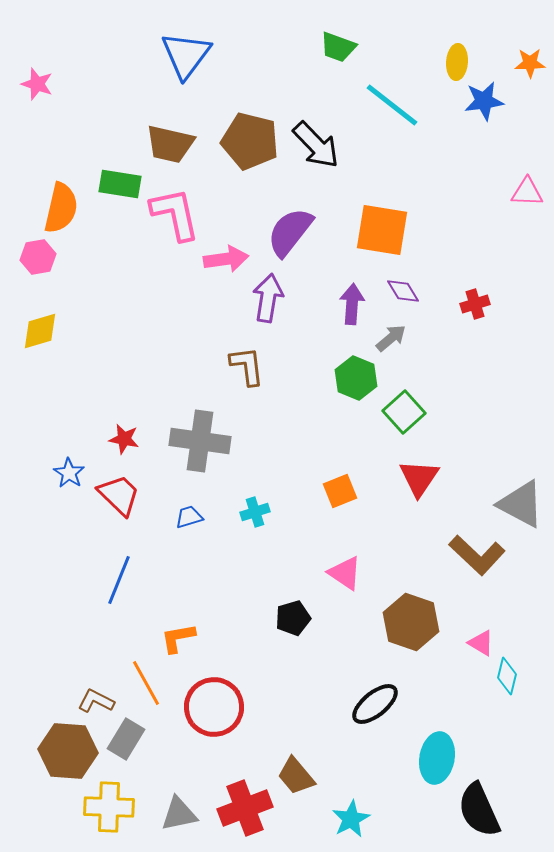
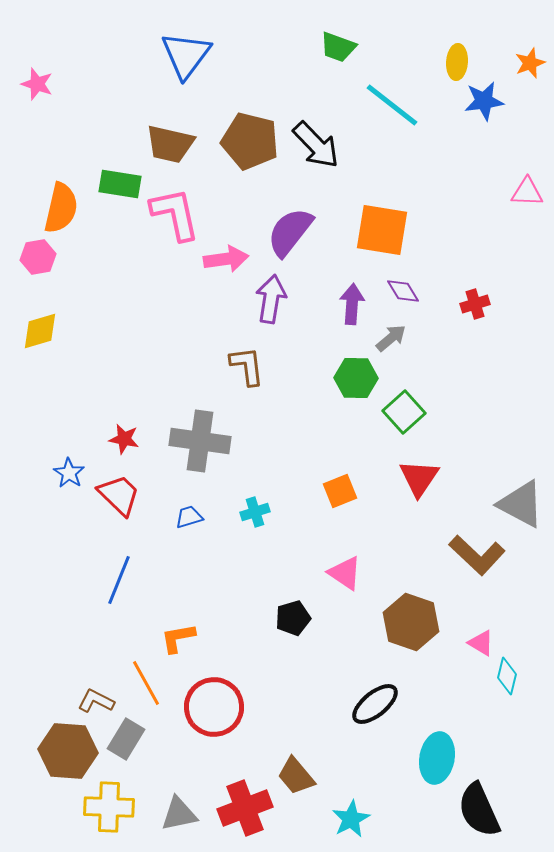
orange star at (530, 63): rotated 20 degrees counterclockwise
purple arrow at (268, 298): moved 3 px right, 1 px down
green hexagon at (356, 378): rotated 21 degrees counterclockwise
